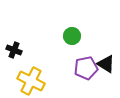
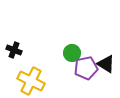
green circle: moved 17 px down
